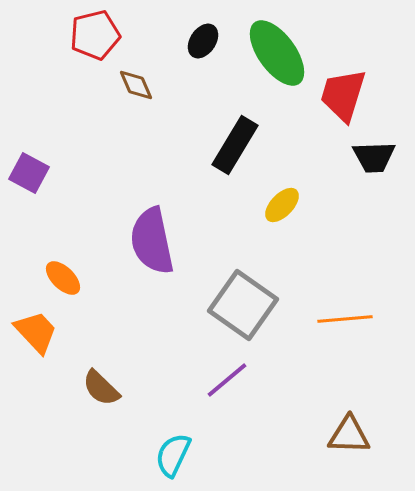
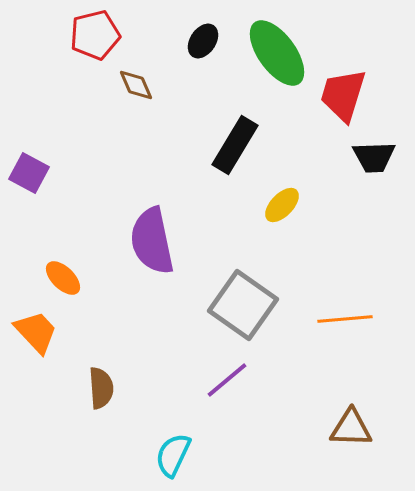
brown semicircle: rotated 138 degrees counterclockwise
brown triangle: moved 2 px right, 7 px up
